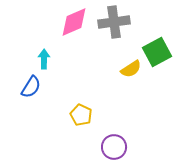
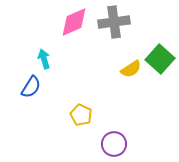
green square: moved 3 px right, 7 px down; rotated 20 degrees counterclockwise
cyan arrow: rotated 18 degrees counterclockwise
purple circle: moved 3 px up
